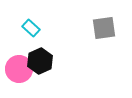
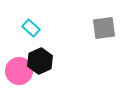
pink circle: moved 2 px down
